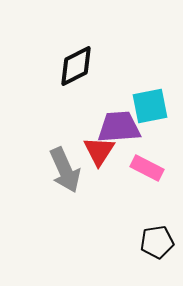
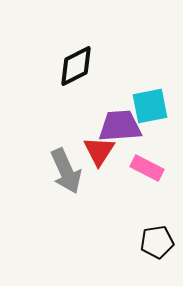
purple trapezoid: moved 1 px right, 1 px up
gray arrow: moved 1 px right, 1 px down
